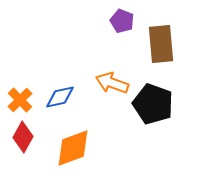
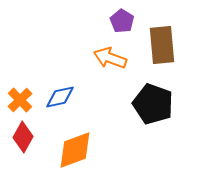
purple pentagon: rotated 10 degrees clockwise
brown rectangle: moved 1 px right, 1 px down
orange arrow: moved 2 px left, 25 px up
orange diamond: moved 2 px right, 2 px down
